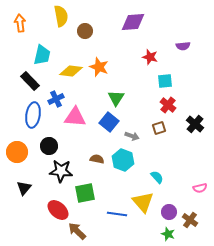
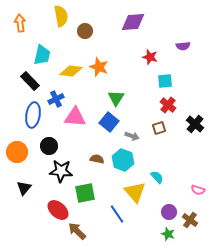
pink semicircle: moved 2 px left, 2 px down; rotated 32 degrees clockwise
yellow triangle: moved 8 px left, 10 px up
blue line: rotated 48 degrees clockwise
